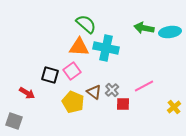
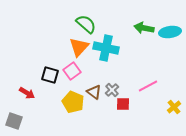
orange triangle: rotated 50 degrees counterclockwise
pink line: moved 4 px right
